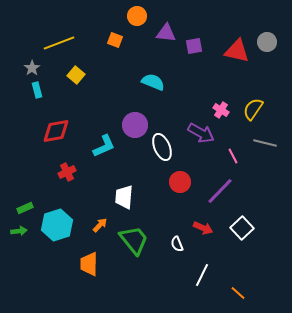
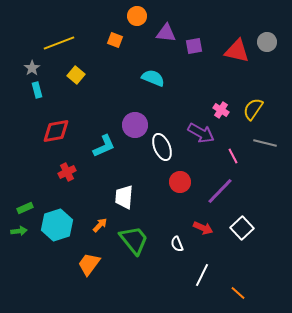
cyan semicircle: moved 4 px up
orange trapezoid: rotated 35 degrees clockwise
